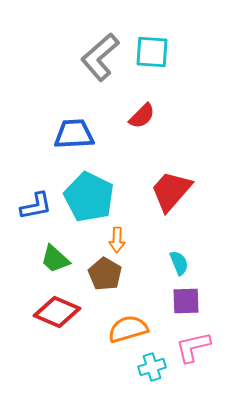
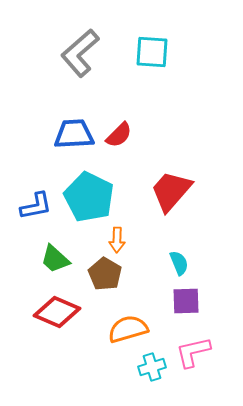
gray L-shape: moved 20 px left, 4 px up
red semicircle: moved 23 px left, 19 px down
pink L-shape: moved 5 px down
